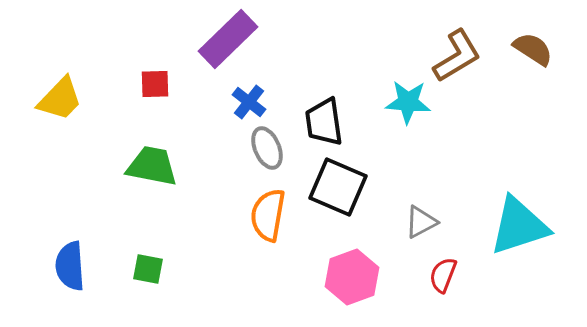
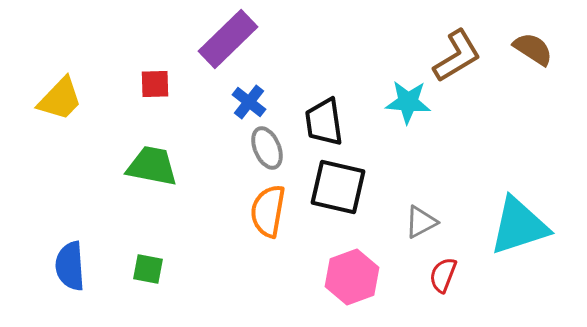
black square: rotated 10 degrees counterclockwise
orange semicircle: moved 4 px up
